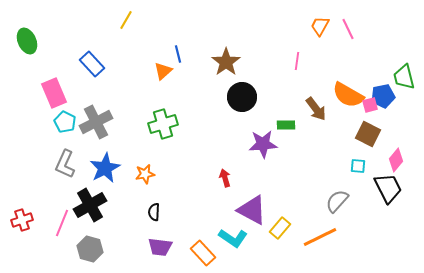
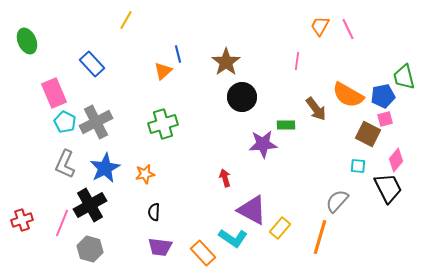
pink square at (370, 105): moved 15 px right, 14 px down
orange line at (320, 237): rotated 48 degrees counterclockwise
